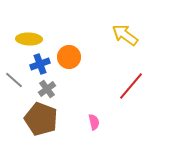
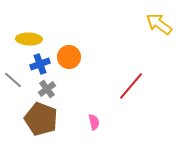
yellow arrow: moved 34 px right, 11 px up
gray line: moved 1 px left
